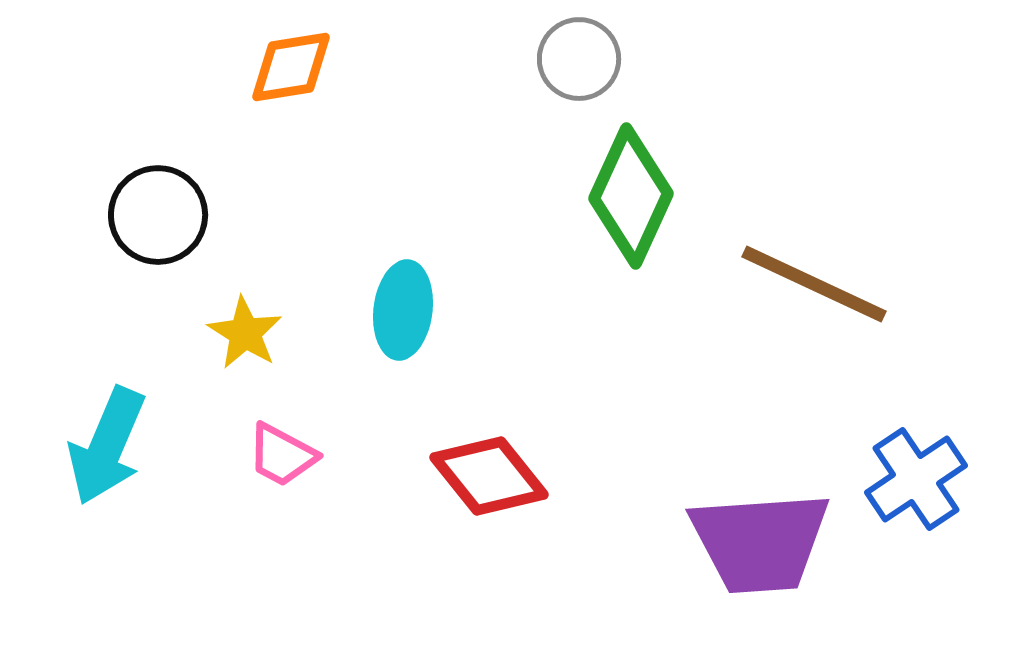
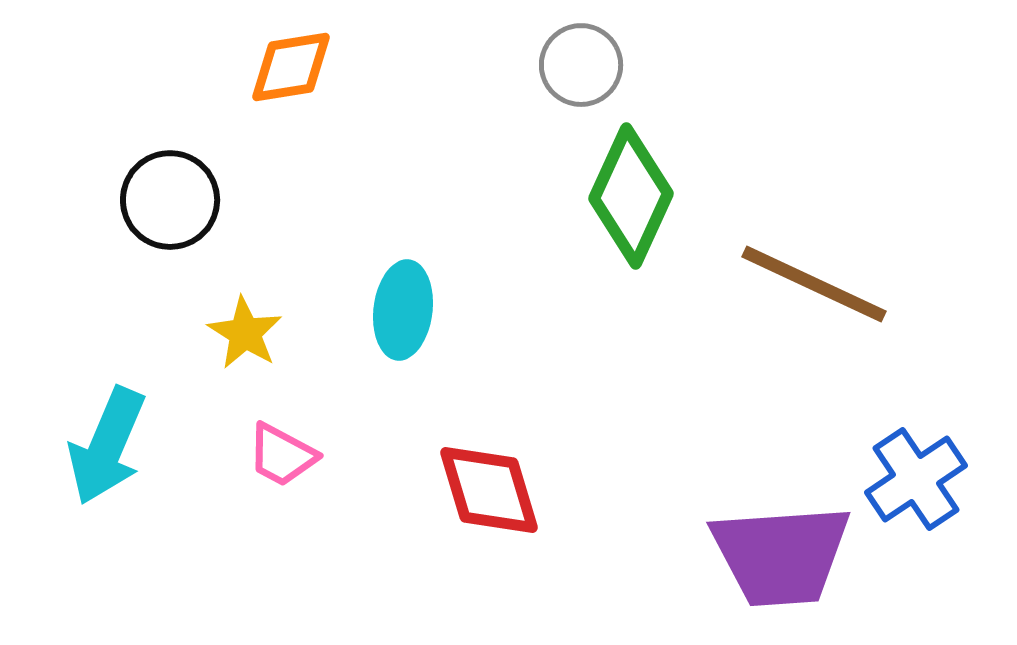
gray circle: moved 2 px right, 6 px down
black circle: moved 12 px right, 15 px up
red diamond: moved 14 px down; rotated 22 degrees clockwise
purple trapezoid: moved 21 px right, 13 px down
